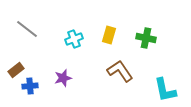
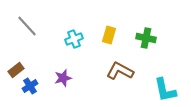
gray line: moved 3 px up; rotated 10 degrees clockwise
brown L-shape: rotated 28 degrees counterclockwise
blue cross: rotated 28 degrees counterclockwise
